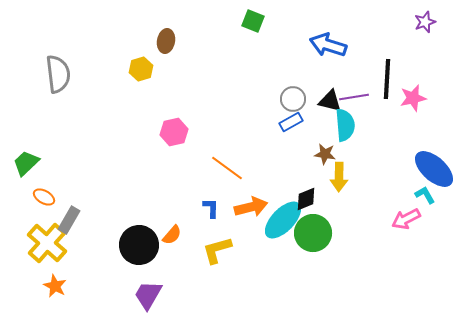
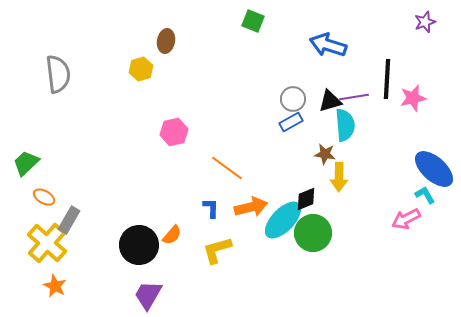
black triangle: rotated 30 degrees counterclockwise
